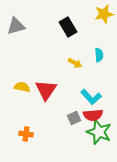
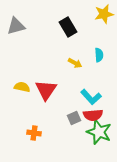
orange cross: moved 8 px right, 1 px up
